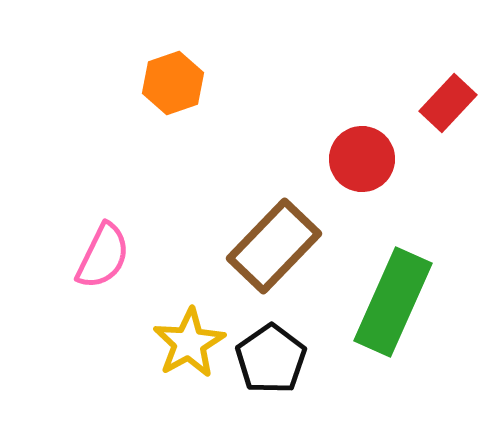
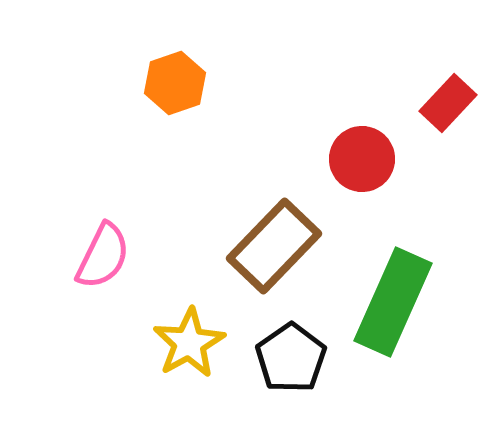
orange hexagon: moved 2 px right
black pentagon: moved 20 px right, 1 px up
